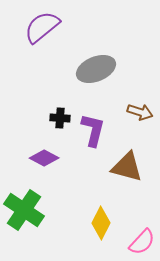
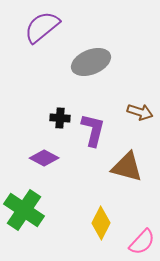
gray ellipse: moved 5 px left, 7 px up
